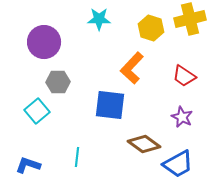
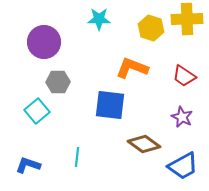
yellow cross: moved 3 px left; rotated 12 degrees clockwise
orange L-shape: rotated 68 degrees clockwise
blue trapezoid: moved 5 px right, 2 px down
